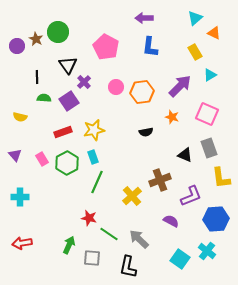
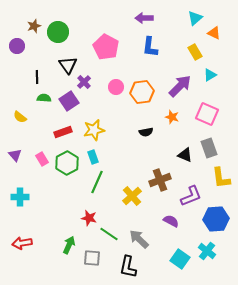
brown star at (36, 39): moved 2 px left, 13 px up; rotated 24 degrees clockwise
yellow semicircle at (20, 117): rotated 24 degrees clockwise
